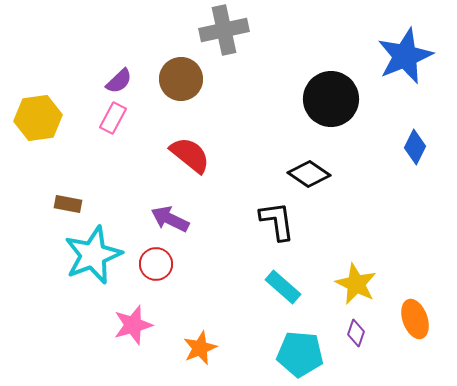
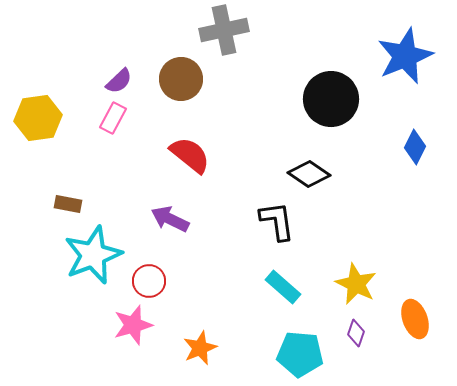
red circle: moved 7 px left, 17 px down
